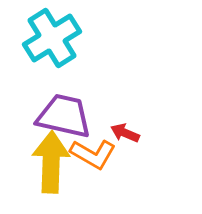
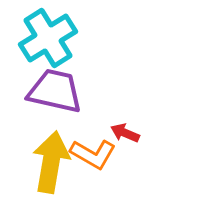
cyan cross: moved 4 px left
purple trapezoid: moved 9 px left, 25 px up
yellow arrow: rotated 8 degrees clockwise
